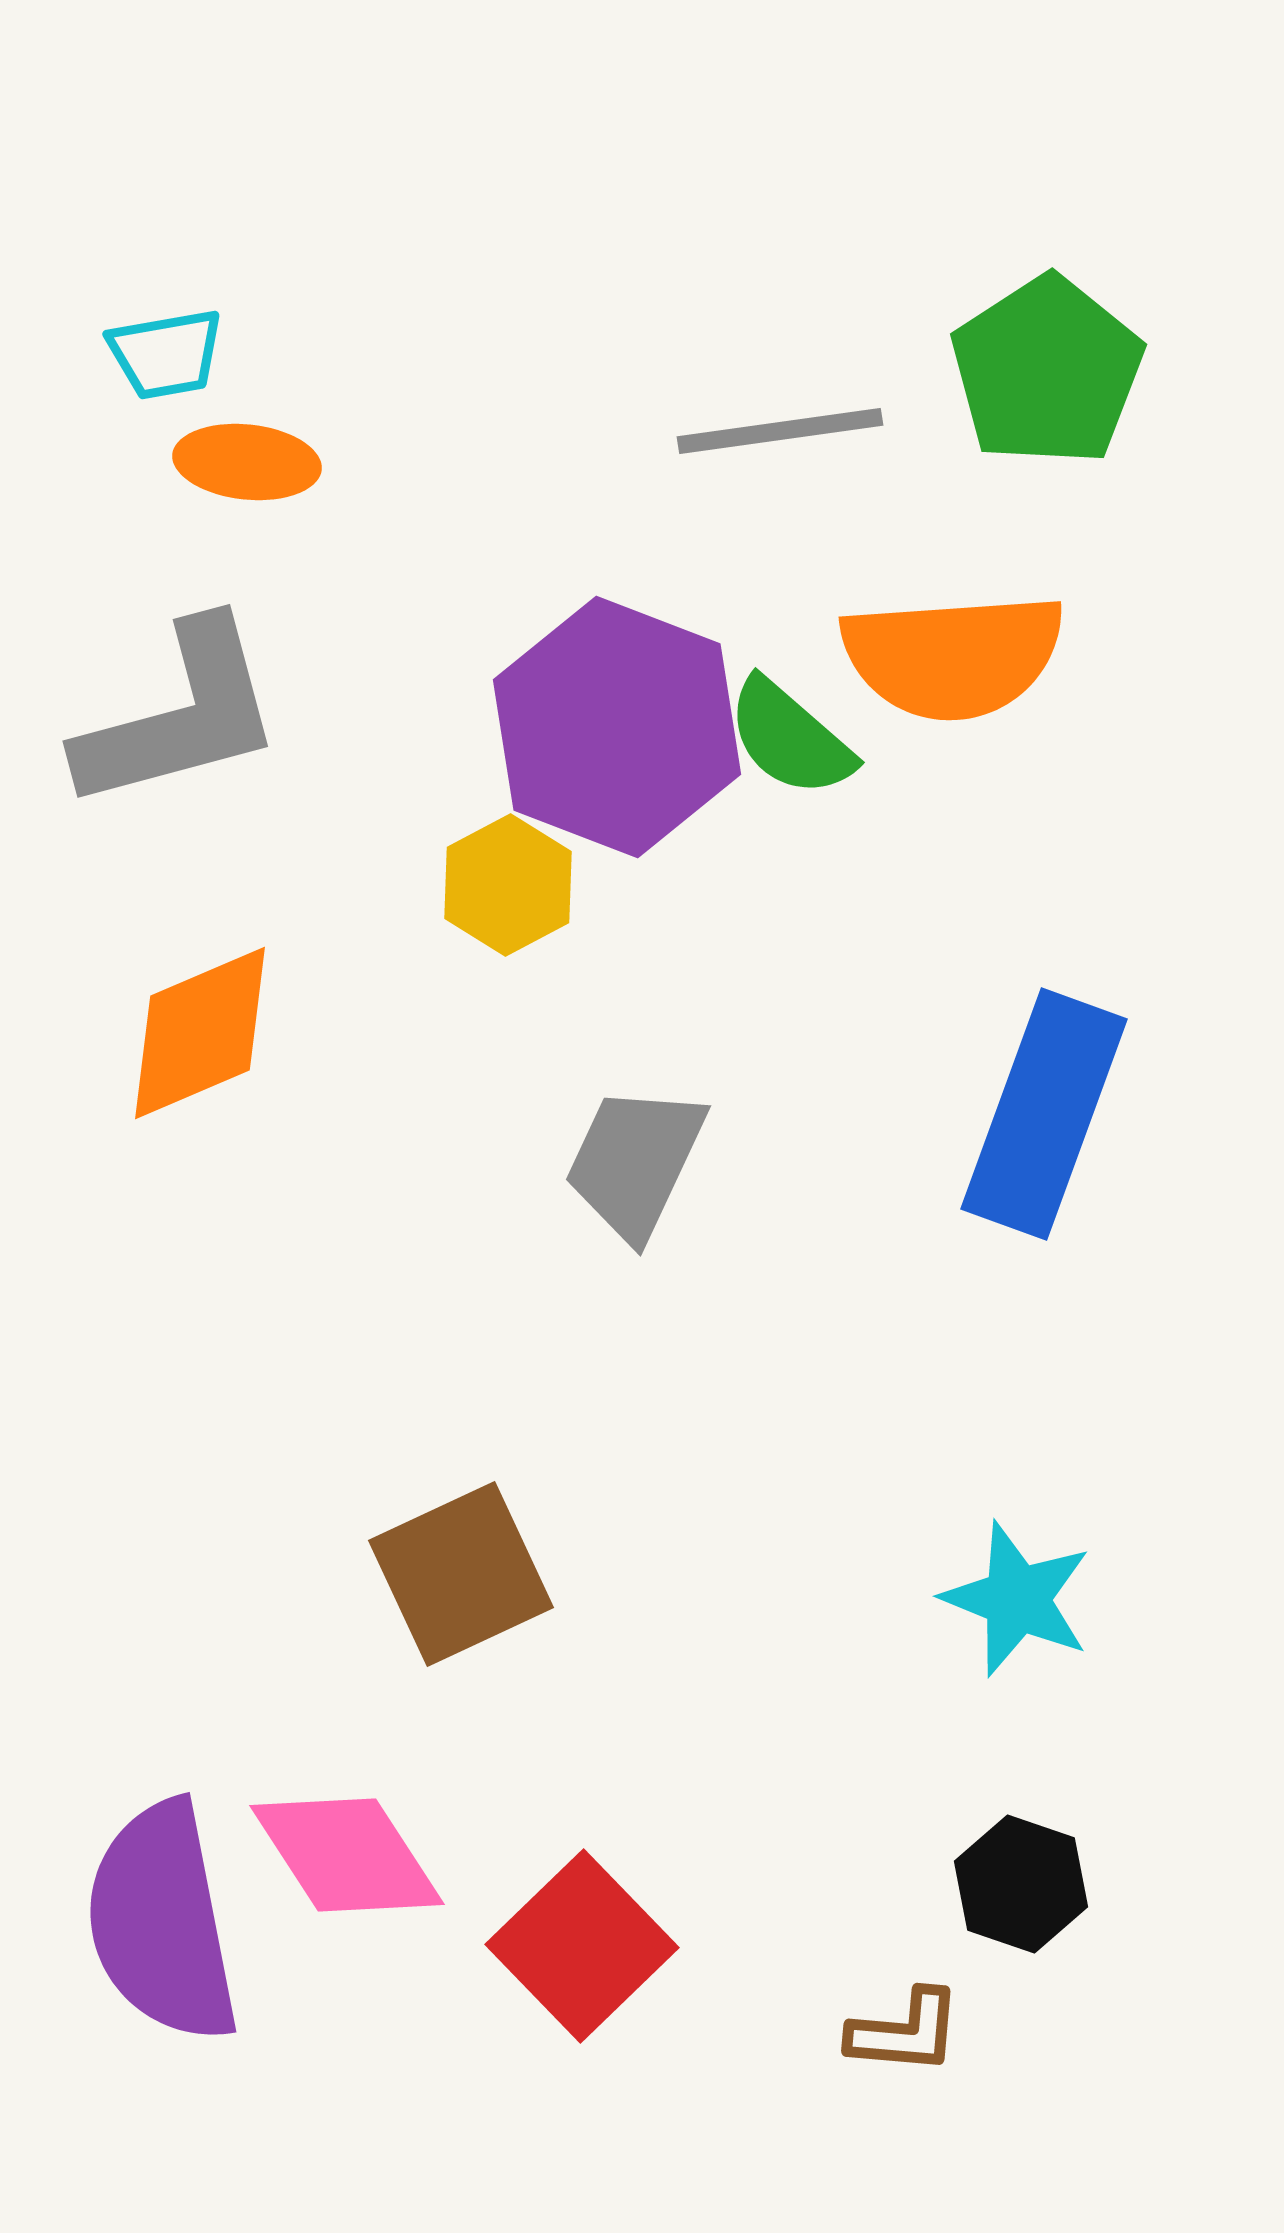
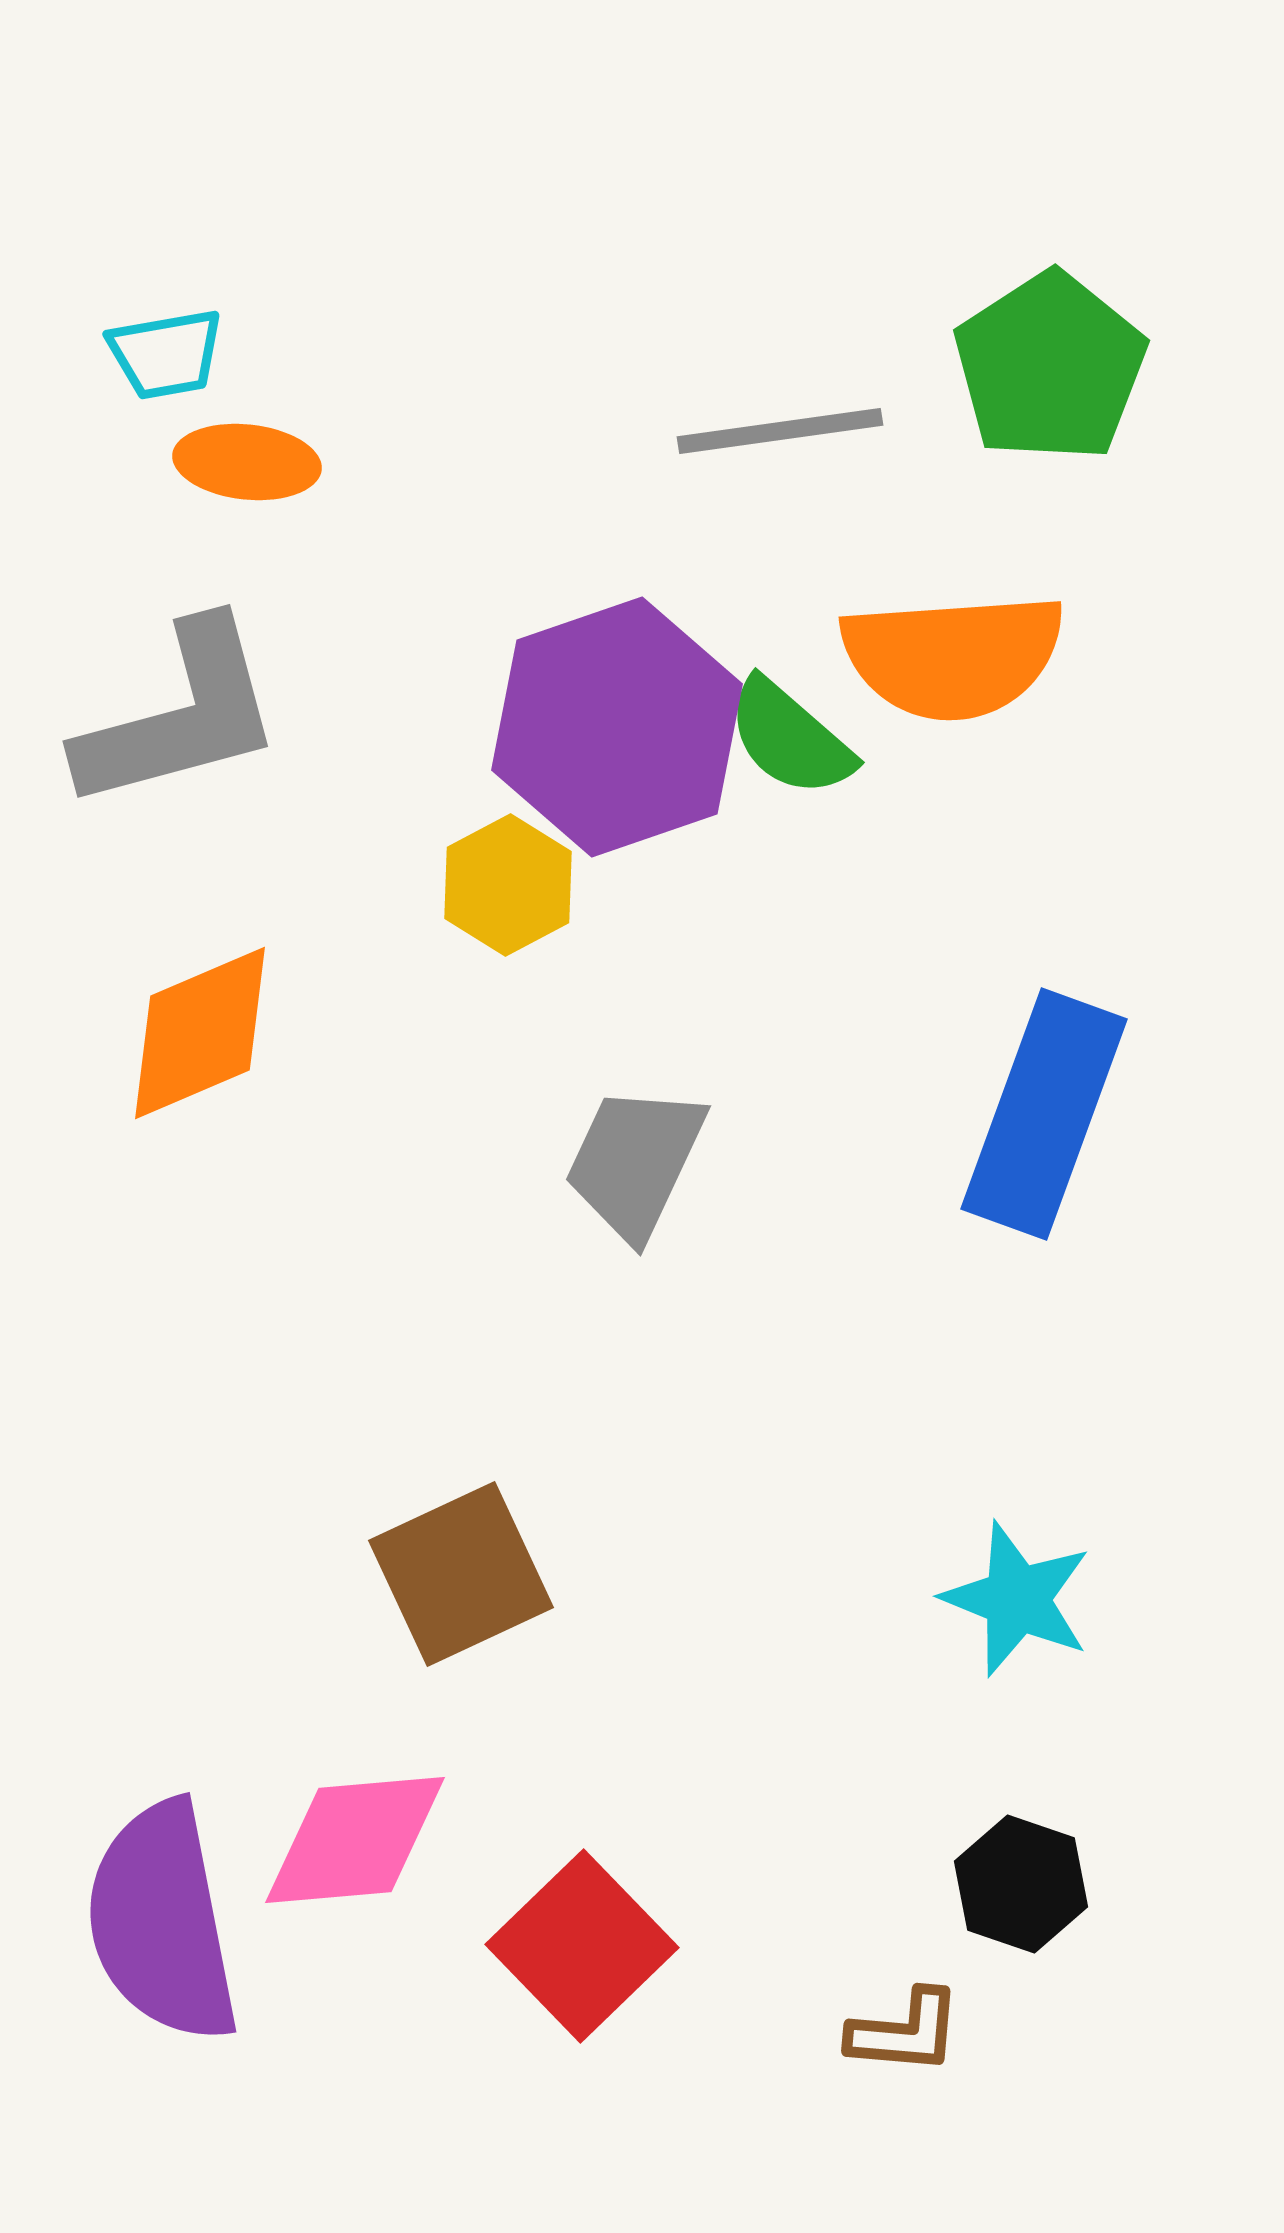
green pentagon: moved 3 px right, 4 px up
purple hexagon: rotated 20 degrees clockwise
pink diamond: moved 8 px right, 15 px up; rotated 62 degrees counterclockwise
